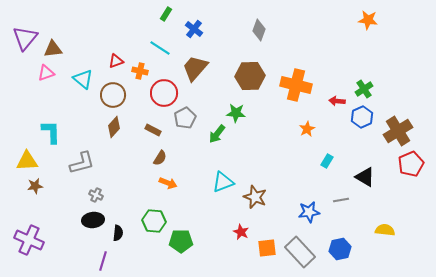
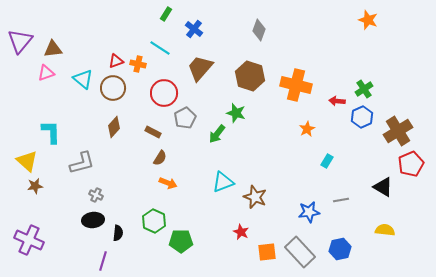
orange star at (368, 20): rotated 12 degrees clockwise
purple triangle at (25, 38): moved 5 px left, 3 px down
brown trapezoid at (195, 68): moved 5 px right
orange cross at (140, 71): moved 2 px left, 7 px up
brown hexagon at (250, 76): rotated 20 degrees clockwise
brown circle at (113, 95): moved 7 px up
green star at (236, 113): rotated 12 degrees clockwise
brown rectangle at (153, 130): moved 2 px down
yellow triangle at (27, 161): rotated 45 degrees clockwise
black triangle at (365, 177): moved 18 px right, 10 px down
green hexagon at (154, 221): rotated 20 degrees clockwise
orange square at (267, 248): moved 4 px down
